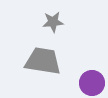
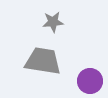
purple circle: moved 2 px left, 2 px up
